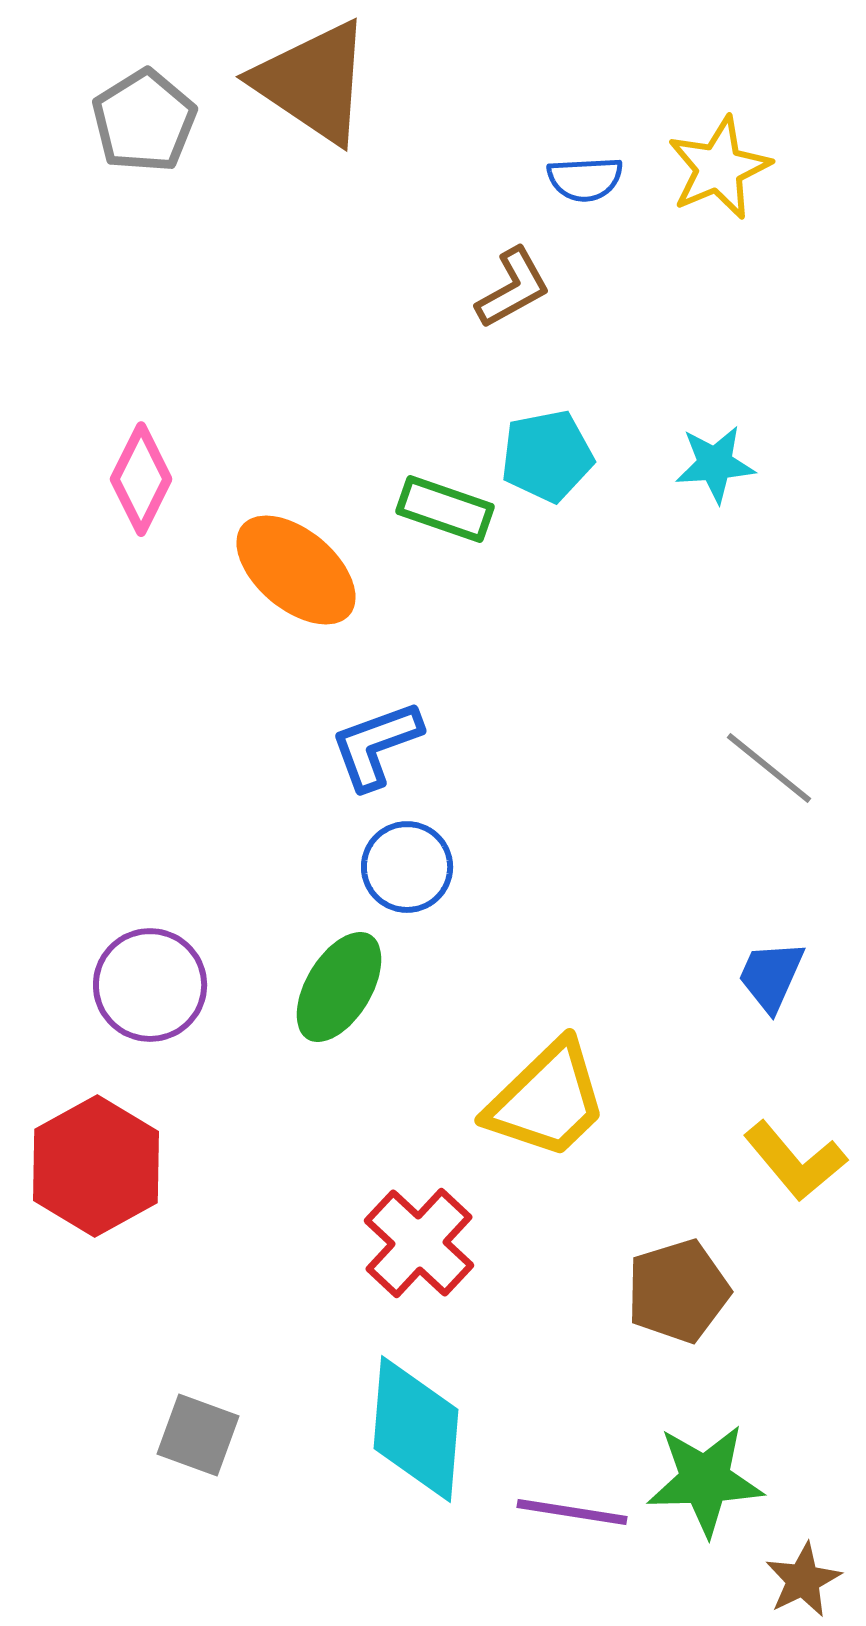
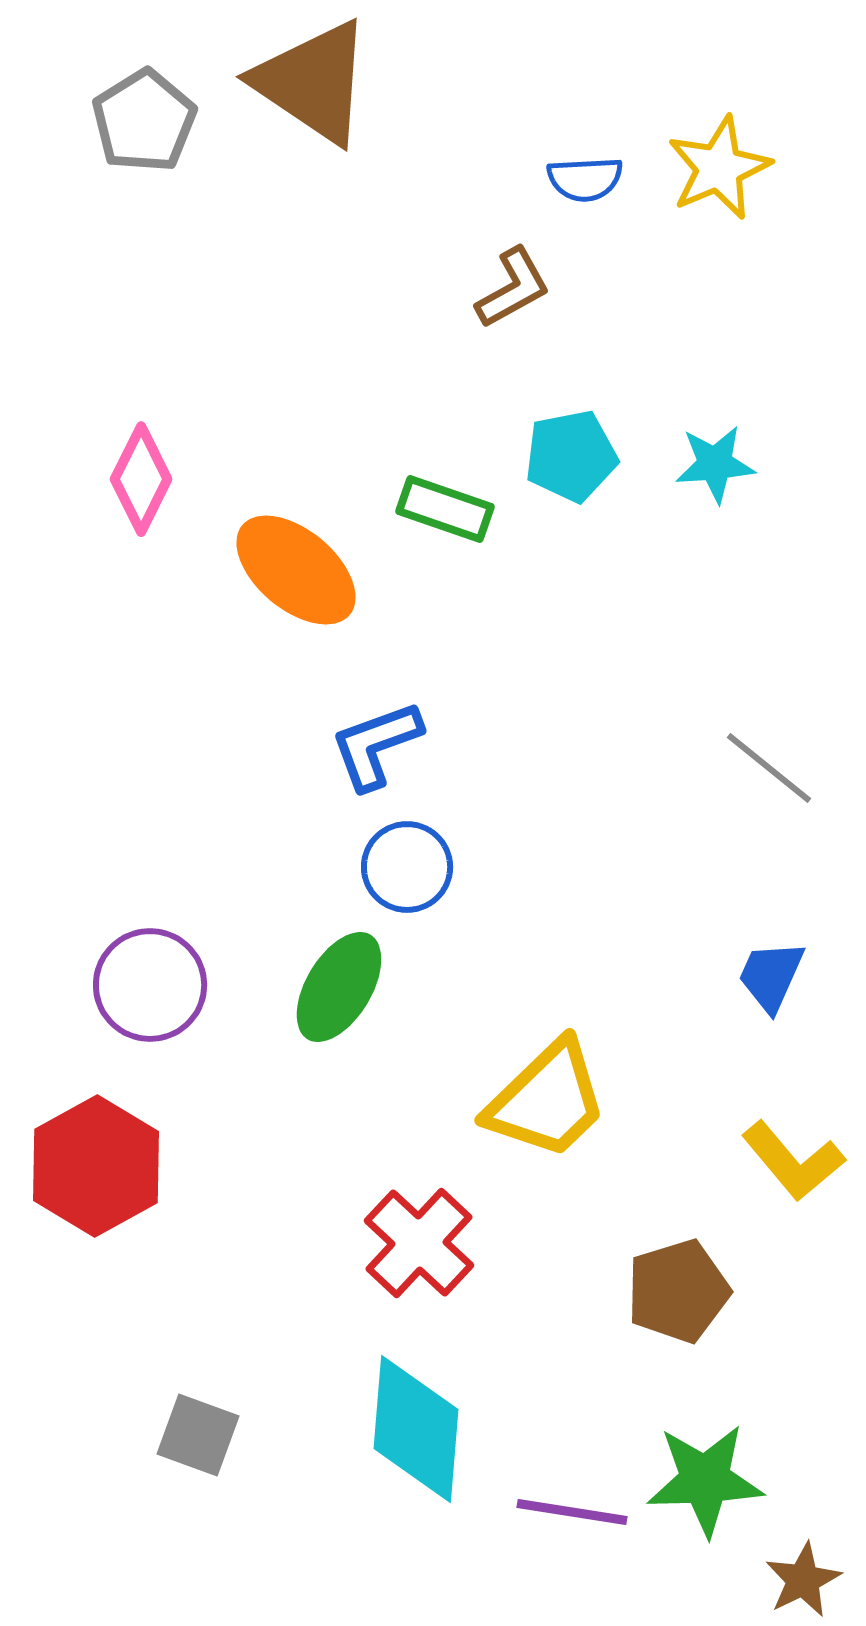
cyan pentagon: moved 24 px right
yellow L-shape: moved 2 px left
